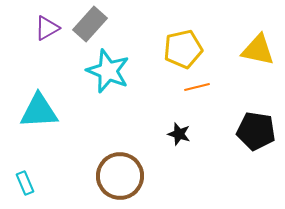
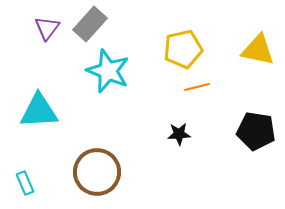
purple triangle: rotated 24 degrees counterclockwise
black star: rotated 20 degrees counterclockwise
brown circle: moved 23 px left, 4 px up
